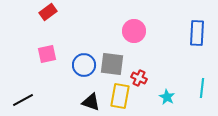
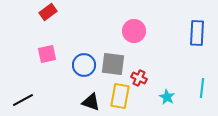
gray square: moved 1 px right
